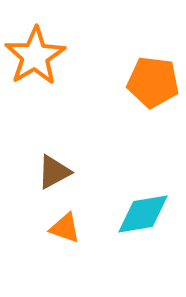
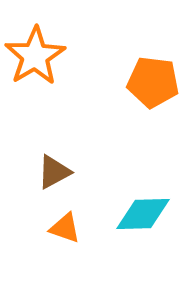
cyan diamond: rotated 8 degrees clockwise
